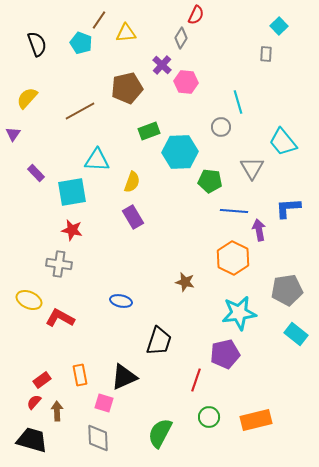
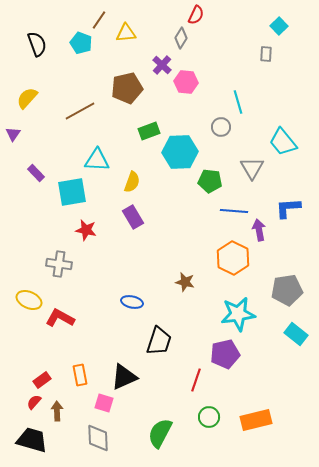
red star at (72, 230): moved 14 px right
blue ellipse at (121, 301): moved 11 px right, 1 px down
cyan star at (239, 313): moved 1 px left, 1 px down
